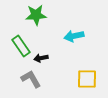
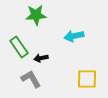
green rectangle: moved 2 px left, 1 px down
